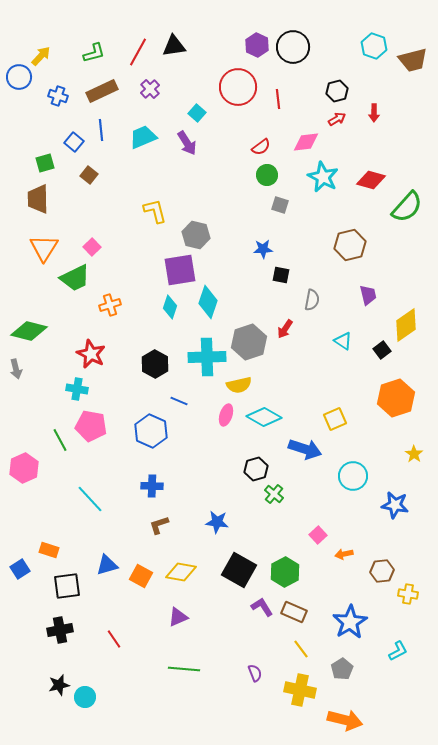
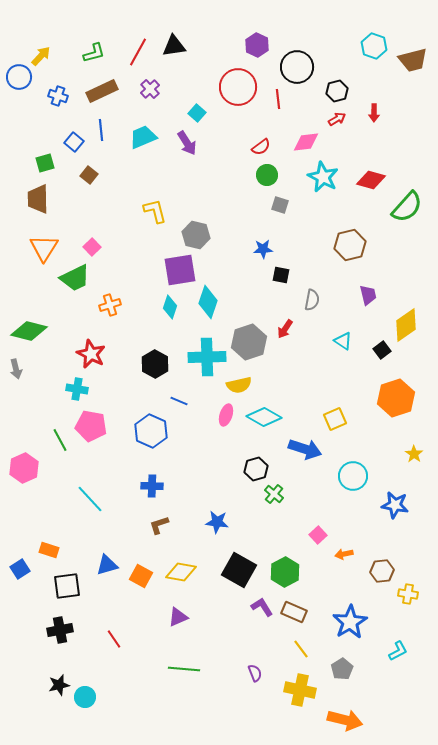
black circle at (293, 47): moved 4 px right, 20 px down
